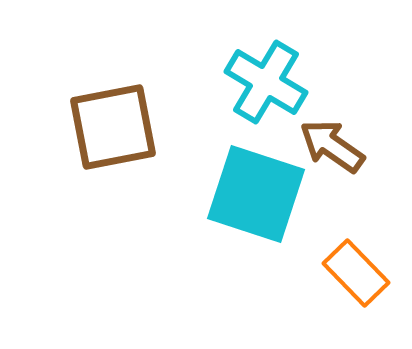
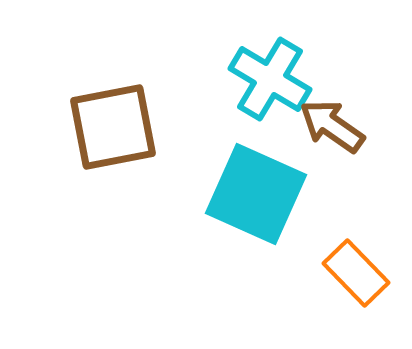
cyan cross: moved 4 px right, 3 px up
brown arrow: moved 20 px up
cyan square: rotated 6 degrees clockwise
